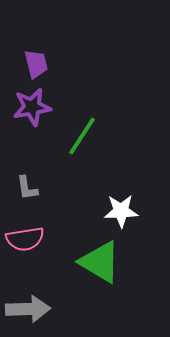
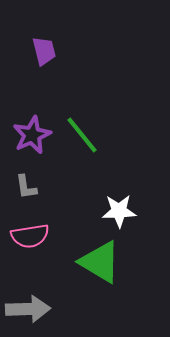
purple trapezoid: moved 8 px right, 13 px up
purple star: moved 28 px down; rotated 15 degrees counterclockwise
green line: moved 1 px up; rotated 72 degrees counterclockwise
gray L-shape: moved 1 px left, 1 px up
white star: moved 2 px left
pink semicircle: moved 5 px right, 3 px up
